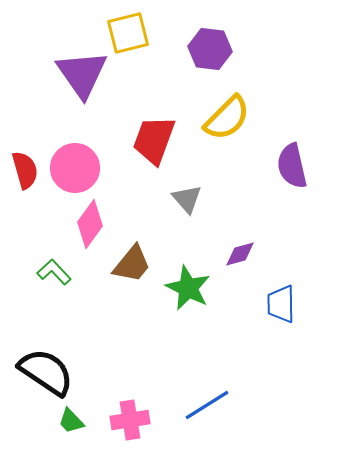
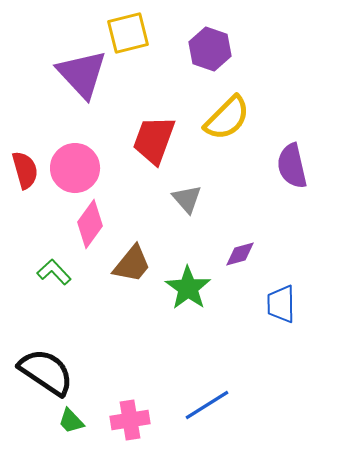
purple hexagon: rotated 12 degrees clockwise
purple triangle: rotated 8 degrees counterclockwise
green star: rotated 9 degrees clockwise
